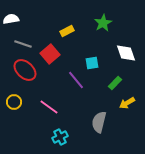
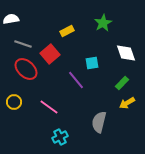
red ellipse: moved 1 px right, 1 px up
green rectangle: moved 7 px right
